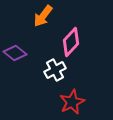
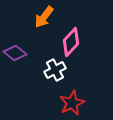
orange arrow: moved 1 px right, 1 px down
red star: moved 1 px down
